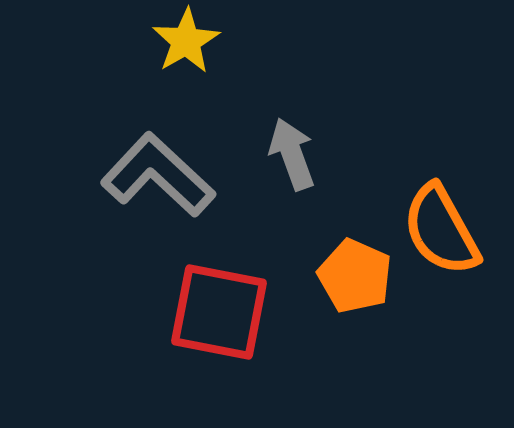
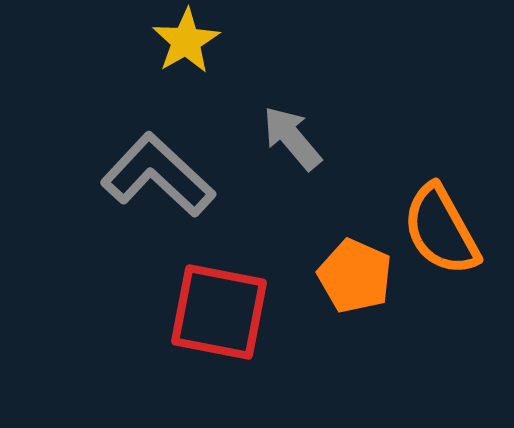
gray arrow: moved 16 px up; rotated 20 degrees counterclockwise
